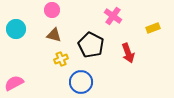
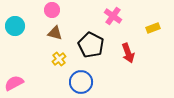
cyan circle: moved 1 px left, 3 px up
brown triangle: moved 1 px right, 2 px up
yellow cross: moved 2 px left; rotated 16 degrees counterclockwise
